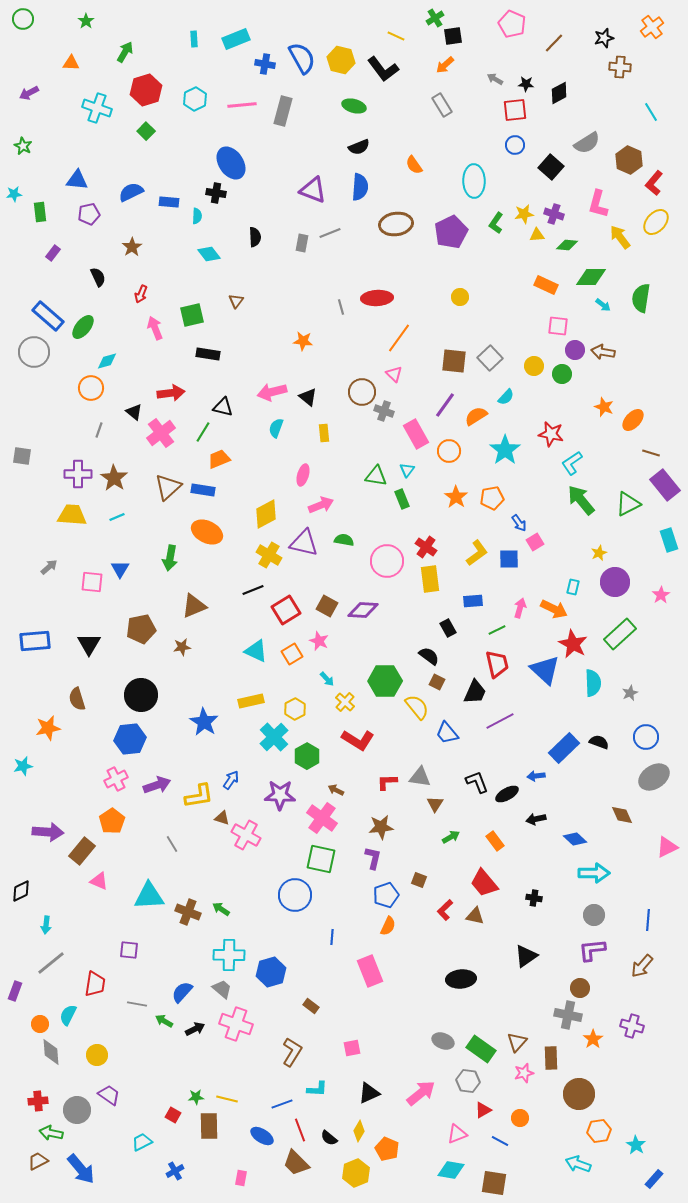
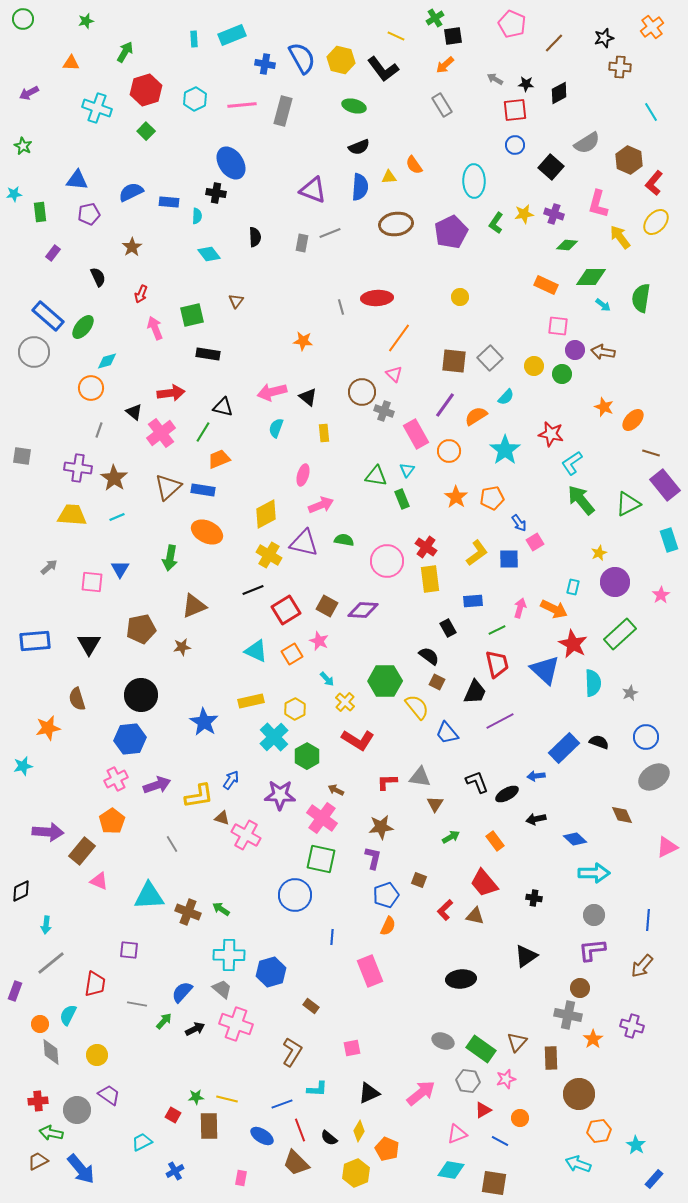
green star at (86, 21): rotated 21 degrees clockwise
cyan rectangle at (236, 39): moved 4 px left, 4 px up
yellow triangle at (537, 235): moved 148 px left, 58 px up
purple cross at (78, 474): moved 6 px up; rotated 8 degrees clockwise
green arrow at (164, 1021): rotated 102 degrees clockwise
pink star at (524, 1073): moved 18 px left, 6 px down
